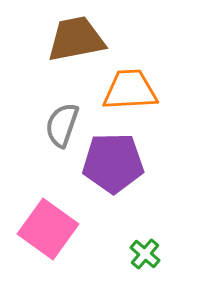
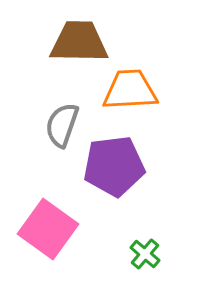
brown trapezoid: moved 3 px right, 3 px down; rotated 12 degrees clockwise
purple pentagon: moved 1 px right, 3 px down; rotated 6 degrees counterclockwise
